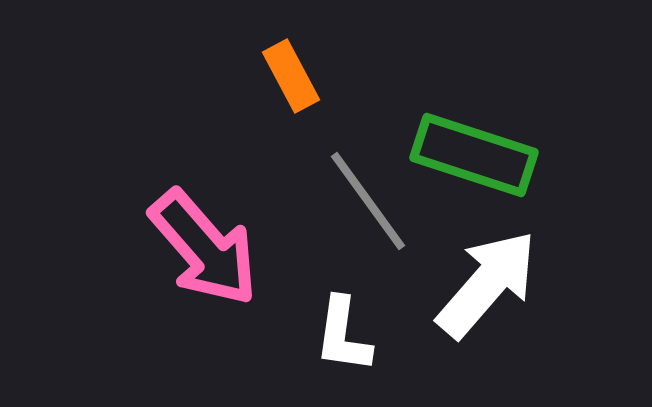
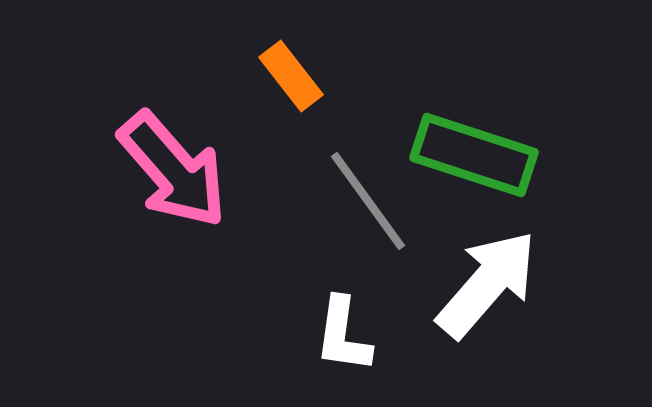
orange rectangle: rotated 10 degrees counterclockwise
pink arrow: moved 31 px left, 78 px up
